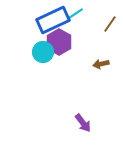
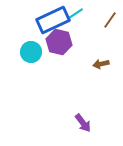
brown line: moved 4 px up
purple hexagon: rotated 15 degrees counterclockwise
cyan circle: moved 12 px left
